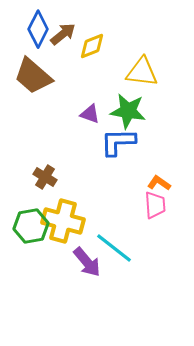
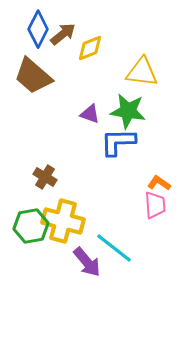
yellow diamond: moved 2 px left, 2 px down
